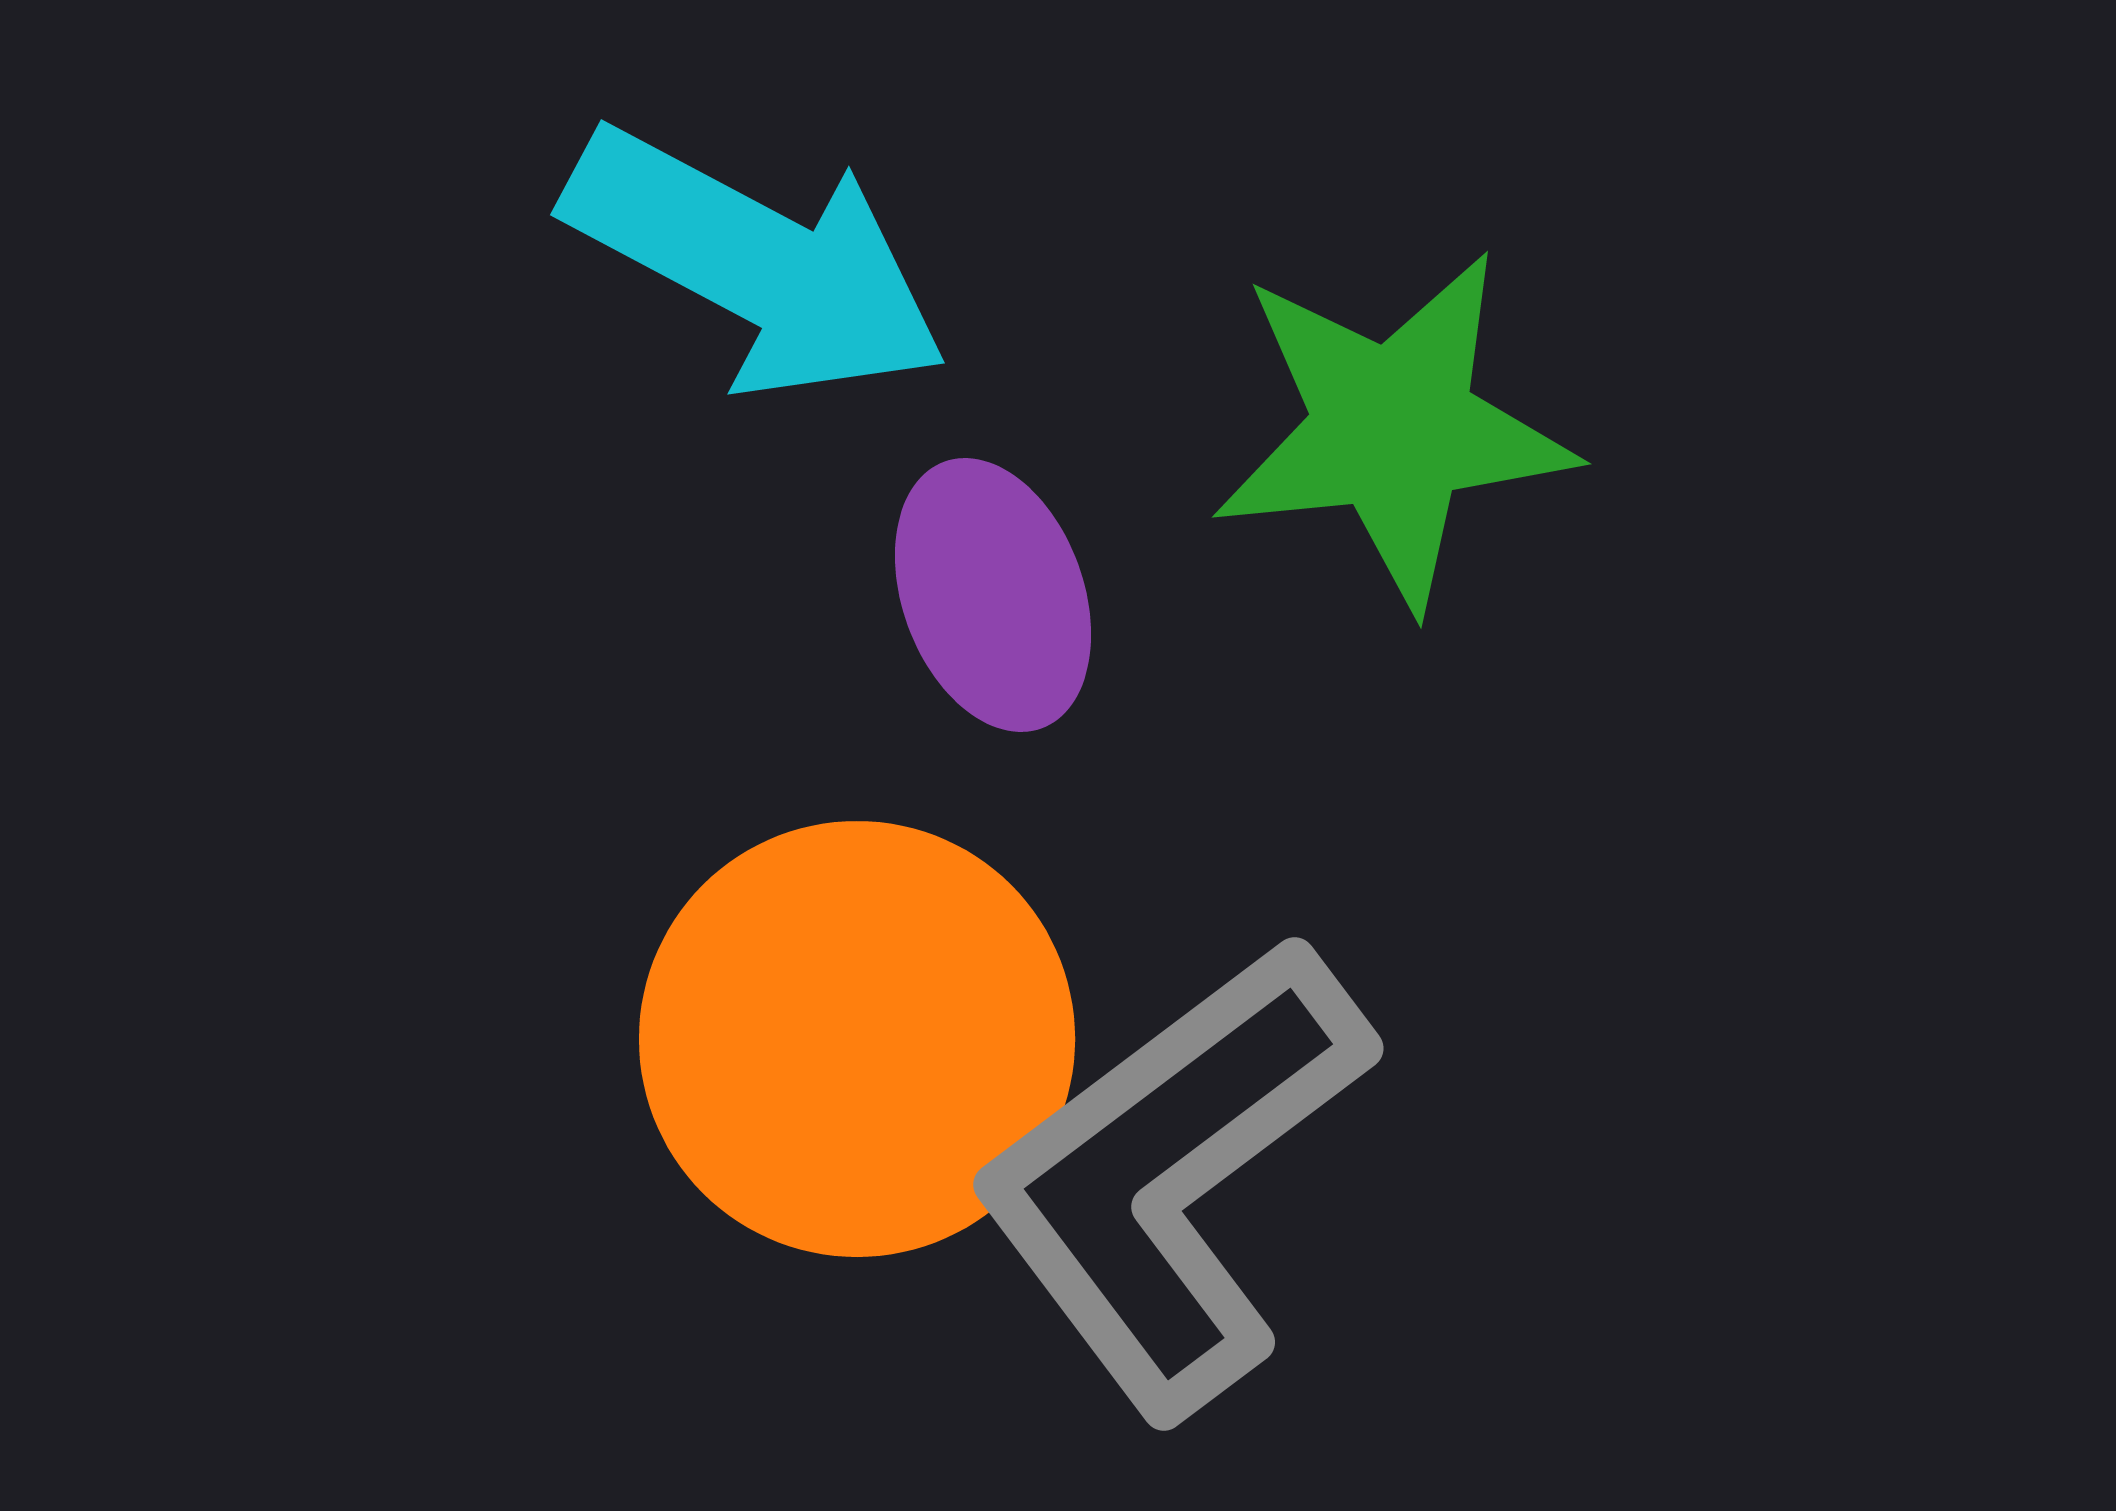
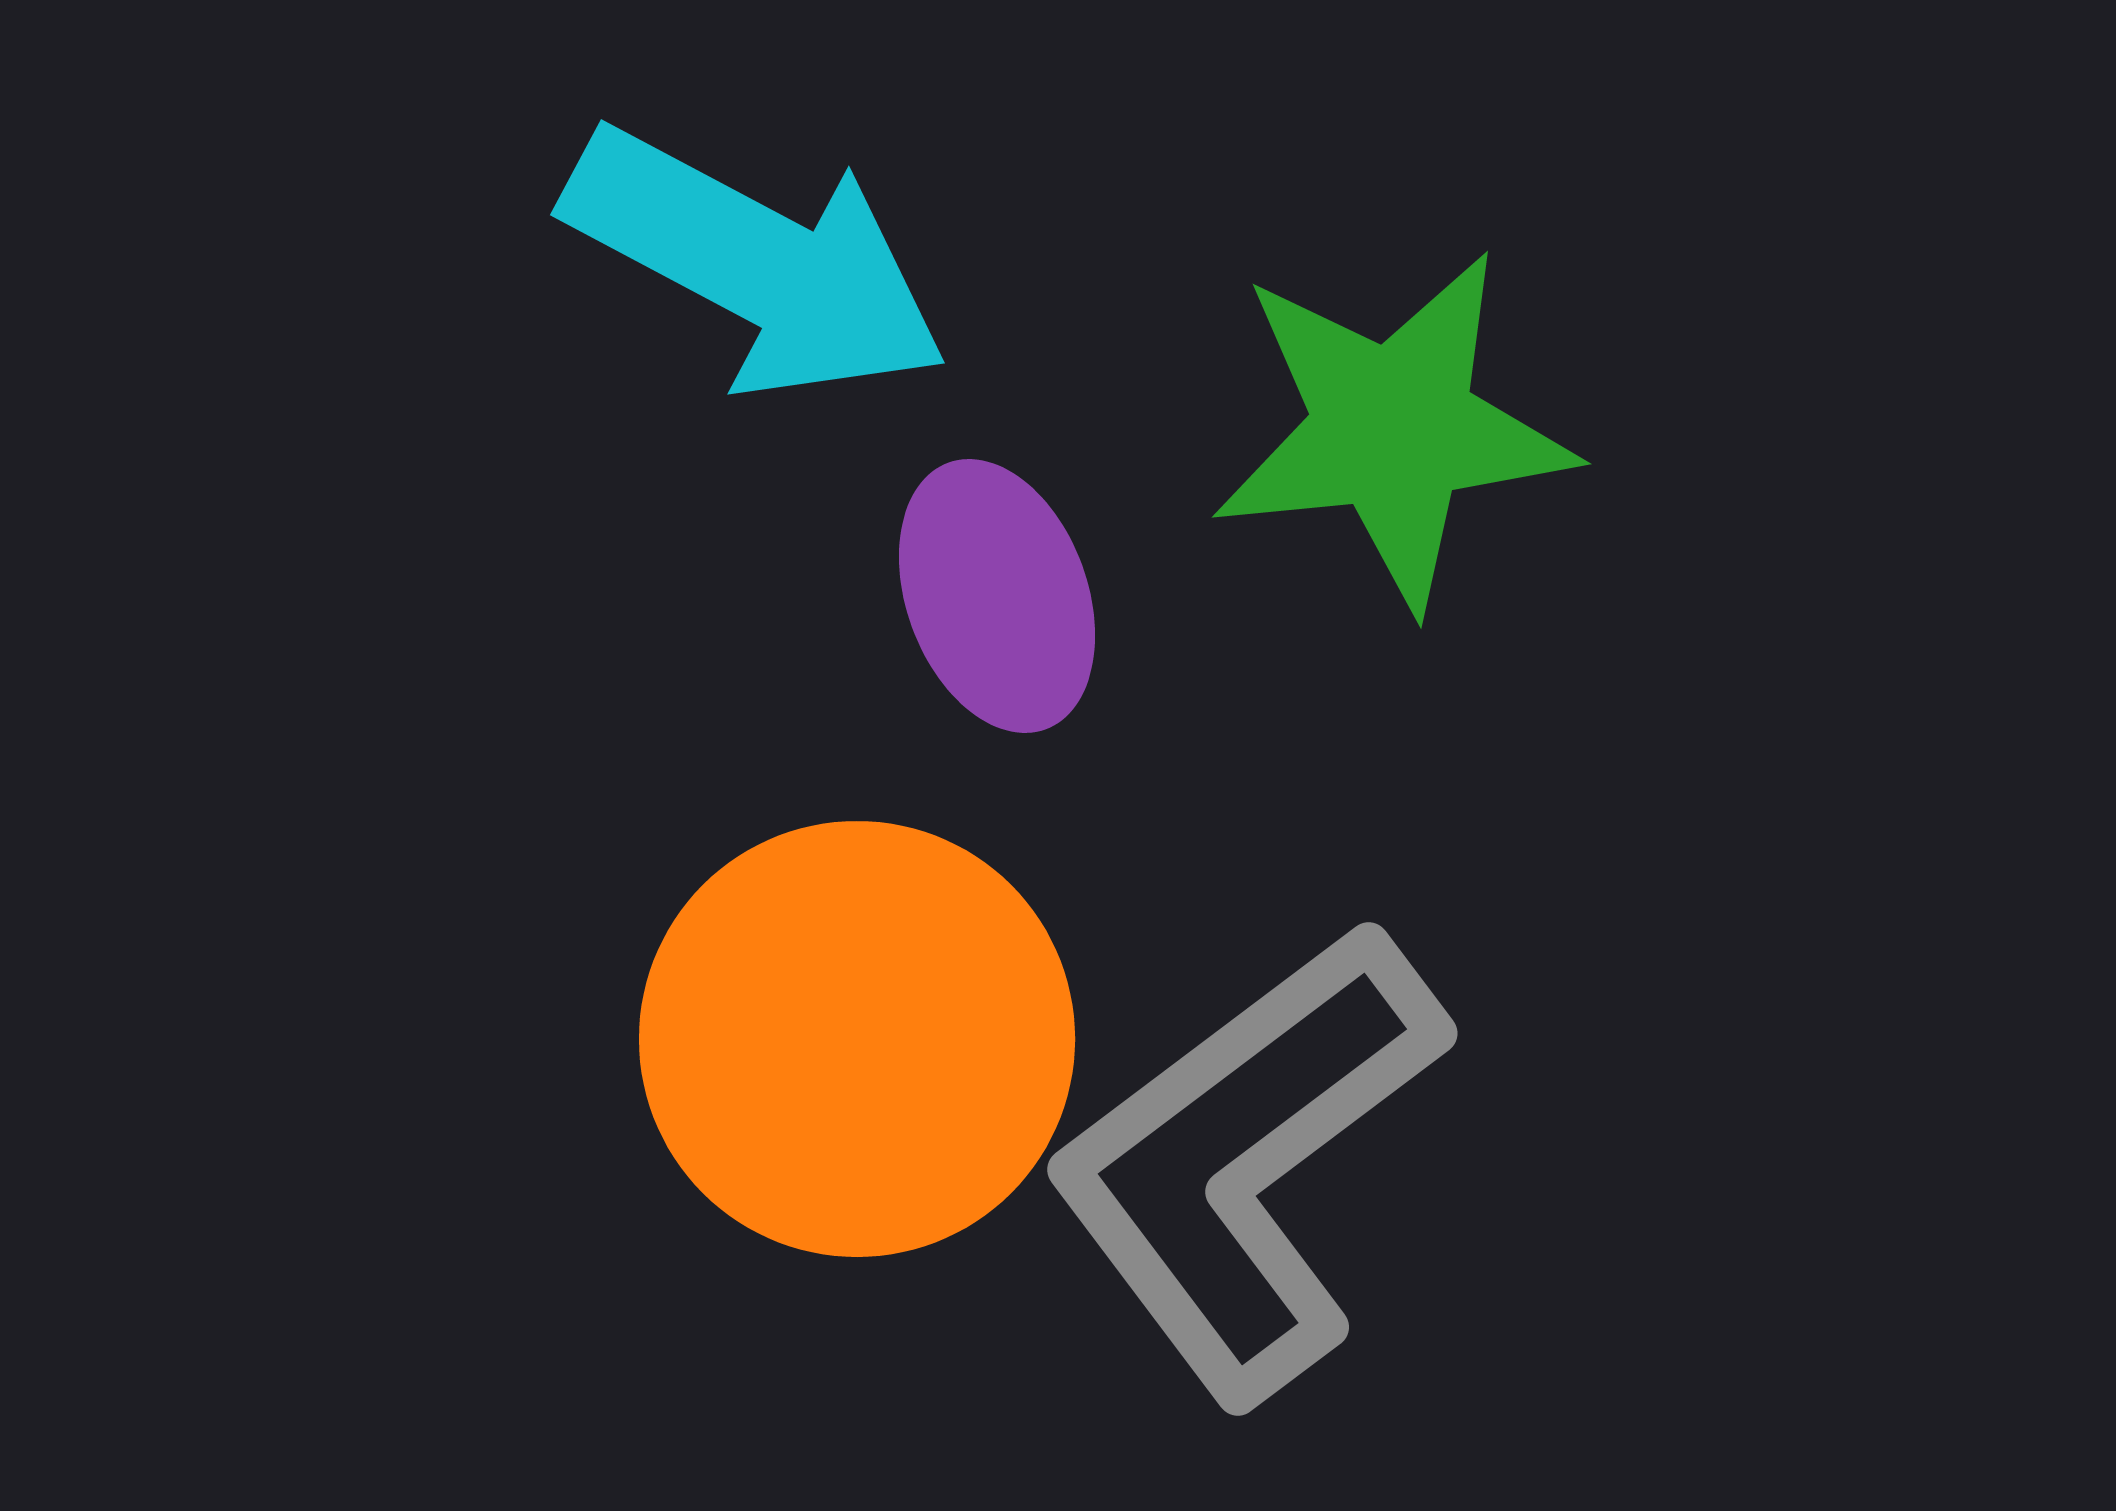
purple ellipse: moved 4 px right, 1 px down
gray L-shape: moved 74 px right, 15 px up
